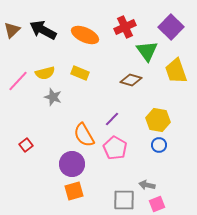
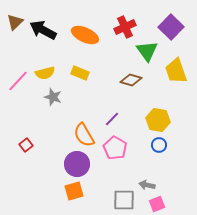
brown triangle: moved 3 px right, 8 px up
purple circle: moved 5 px right
